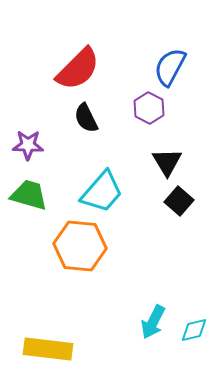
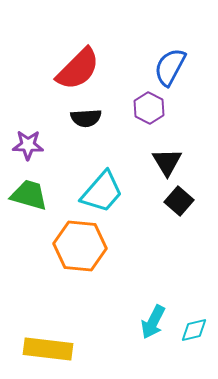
black semicircle: rotated 68 degrees counterclockwise
